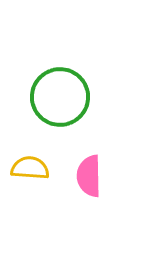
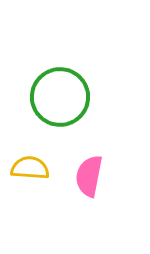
pink semicircle: rotated 12 degrees clockwise
